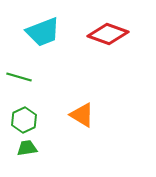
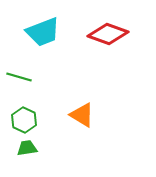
green hexagon: rotated 10 degrees counterclockwise
